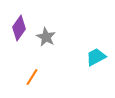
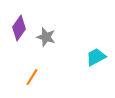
gray star: rotated 12 degrees counterclockwise
